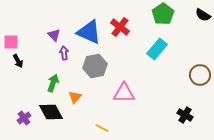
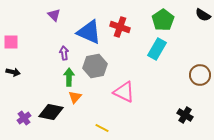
green pentagon: moved 6 px down
red cross: rotated 18 degrees counterclockwise
purple triangle: moved 20 px up
cyan rectangle: rotated 10 degrees counterclockwise
black arrow: moved 5 px left, 11 px down; rotated 48 degrees counterclockwise
green arrow: moved 16 px right, 6 px up; rotated 18 degrees counterclockwise
pink triangle: moved 1 px up; rotated 25 degrees clockwise
black diamond: rotated 50 degrees counterclockwise
